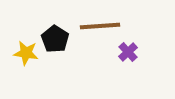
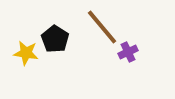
brown line: moved 2 px right, 1 px down; rotated 54 degrees clockwise
purple cross: rotated 18 degrees clockwise
